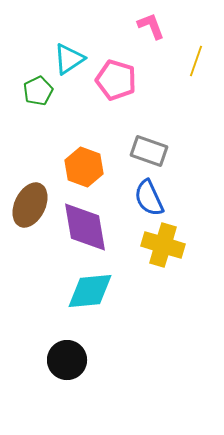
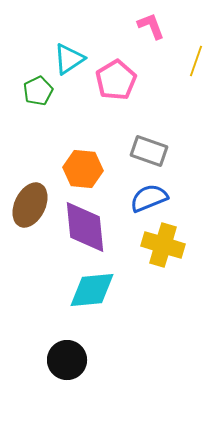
pink pentagon: rotated 24 degrees clockwise
orange hexagon: moved 1 px left, 2 px down; rotated 15 degrees counterclockwise
blue semicircle: rotated 93 degrees clockwise
purple diamond: rotated 4 degrees clockwise
cyan diamond: moved 2 px right, 1 px up
